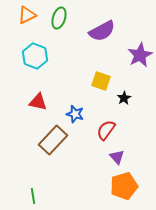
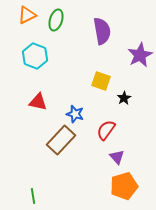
green ellipse: moved 3 px left, 2 px down
purple semicircle: rotated 72 degrees counterclockwise
brown rectangle: moved 8 px right
